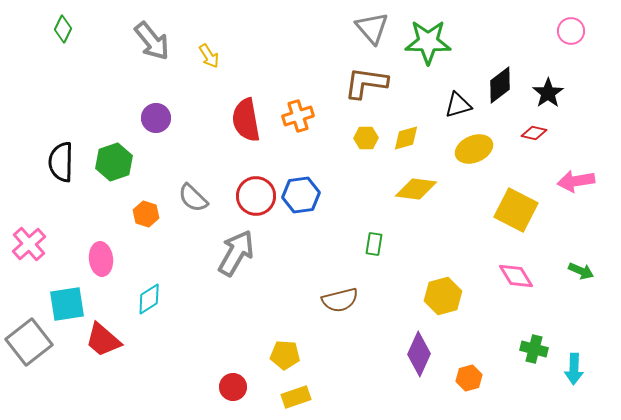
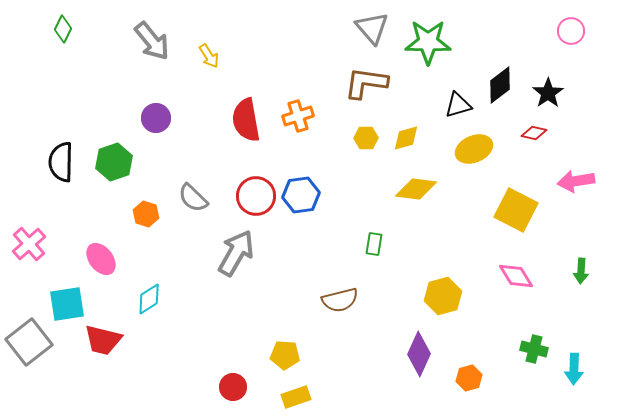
pink ellipse at (101, 259): rotated 32 degrees counterclockwise
green arrow at (581, 271): rotated 70 degrees clockwise
red trapezoid at (103, 340): rotated 27 degrees counterclockwise
